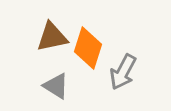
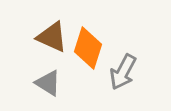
brown triangle: rotated 36 degrees clockwise
gray triangle: moved 8 px left, 3 px up
